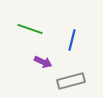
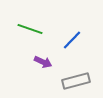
blue line: rotated 30 degrees clockwise
gray rectangle: moved 5 px right
